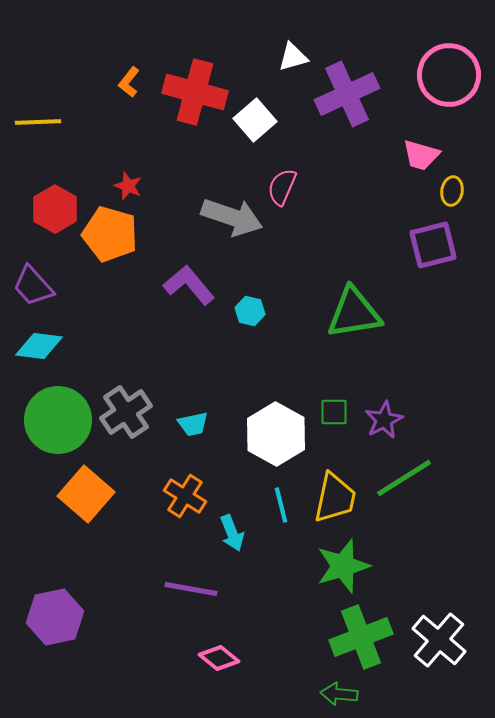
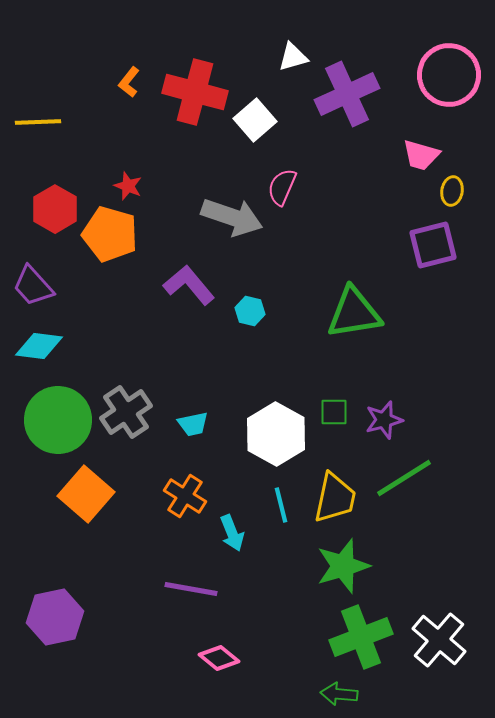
purple star: rotated 12 degrees clockwise
